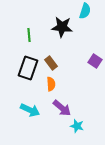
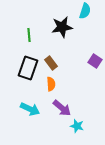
black star: rotated 15 degrees counterclockwise
cyan arrow: moved 1 px up
